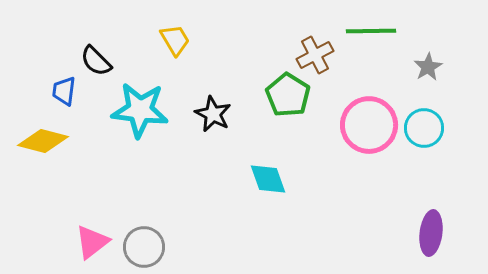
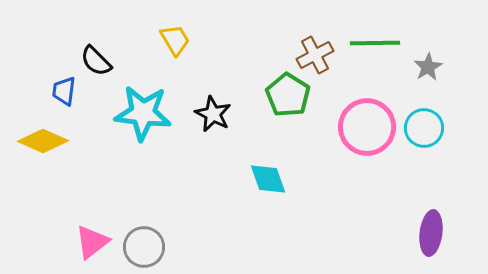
green line: moved 4 px right, 12 px down
cyan star: moved 3 px right, 3 px down
pink circle: moved 2 px left, 2 px down
yellow diamond: rotated 9 degrees clockwise
